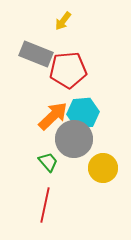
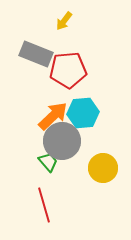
yellow arrow: moved 1 px right
gray circle: moved 12 px left, 2 px down
red line: moved 1 px left; rotated 28 degrees counterclockwise
